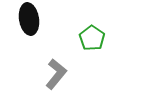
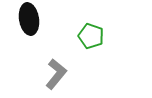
green pentagon: moved 1 px left, 2 px up; rotated 15 degrees counterclockwise
